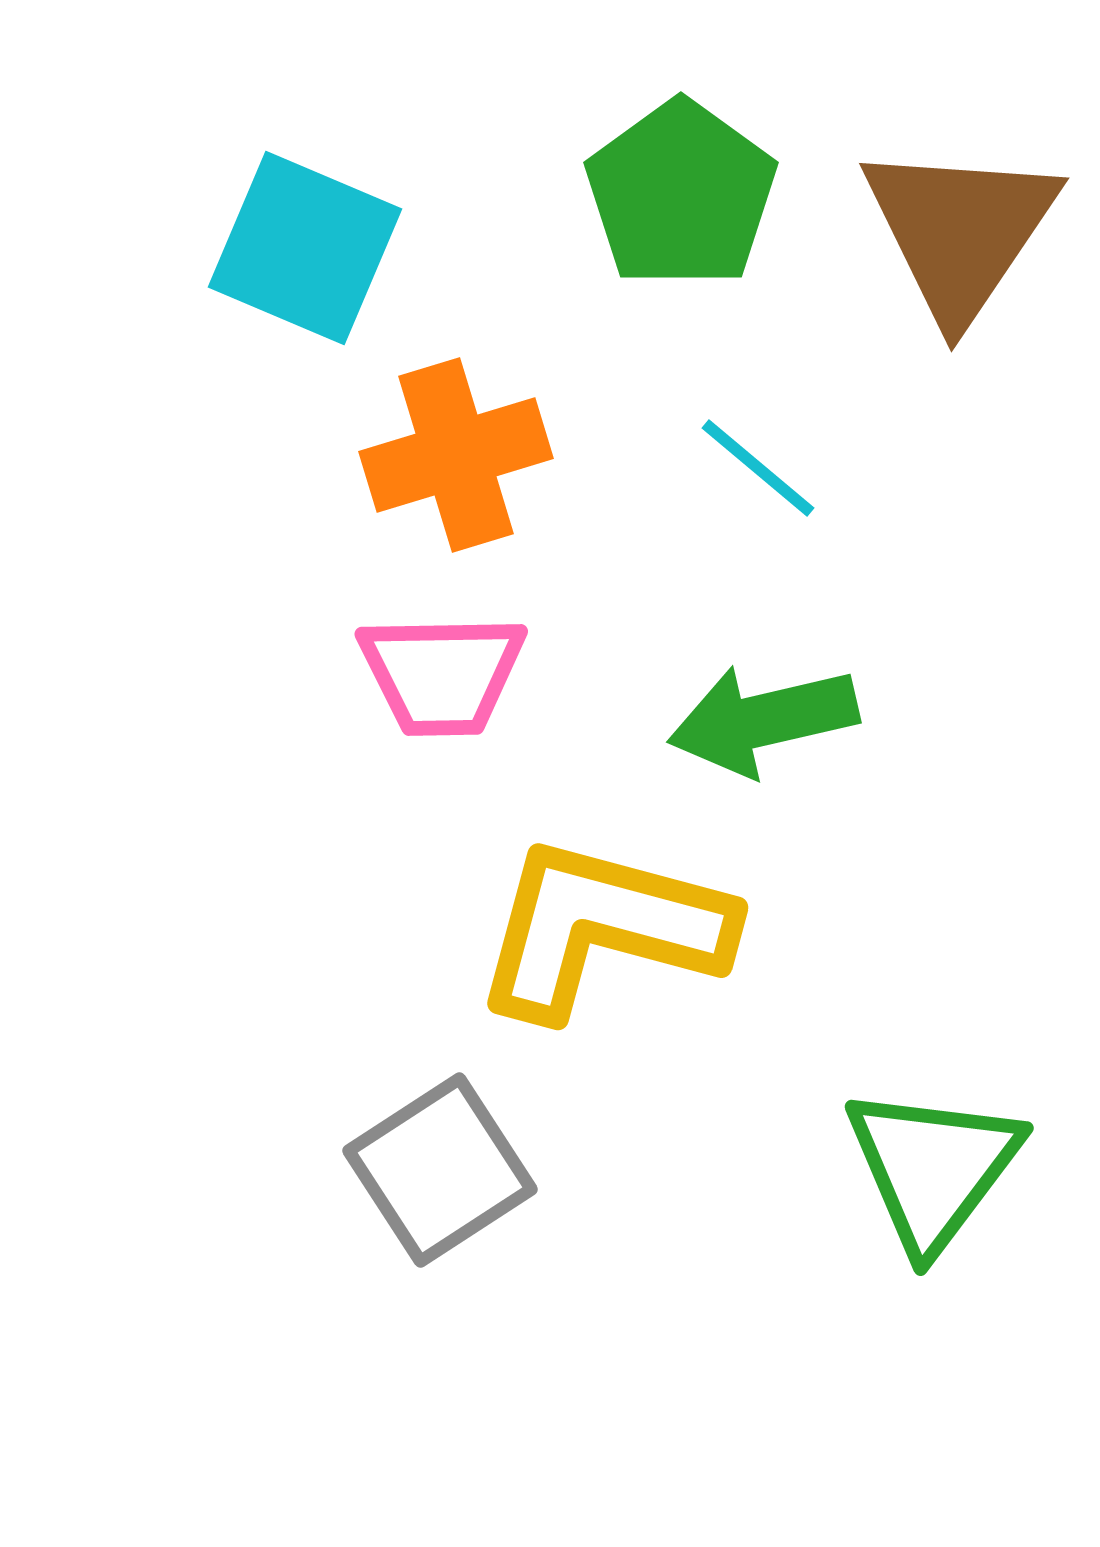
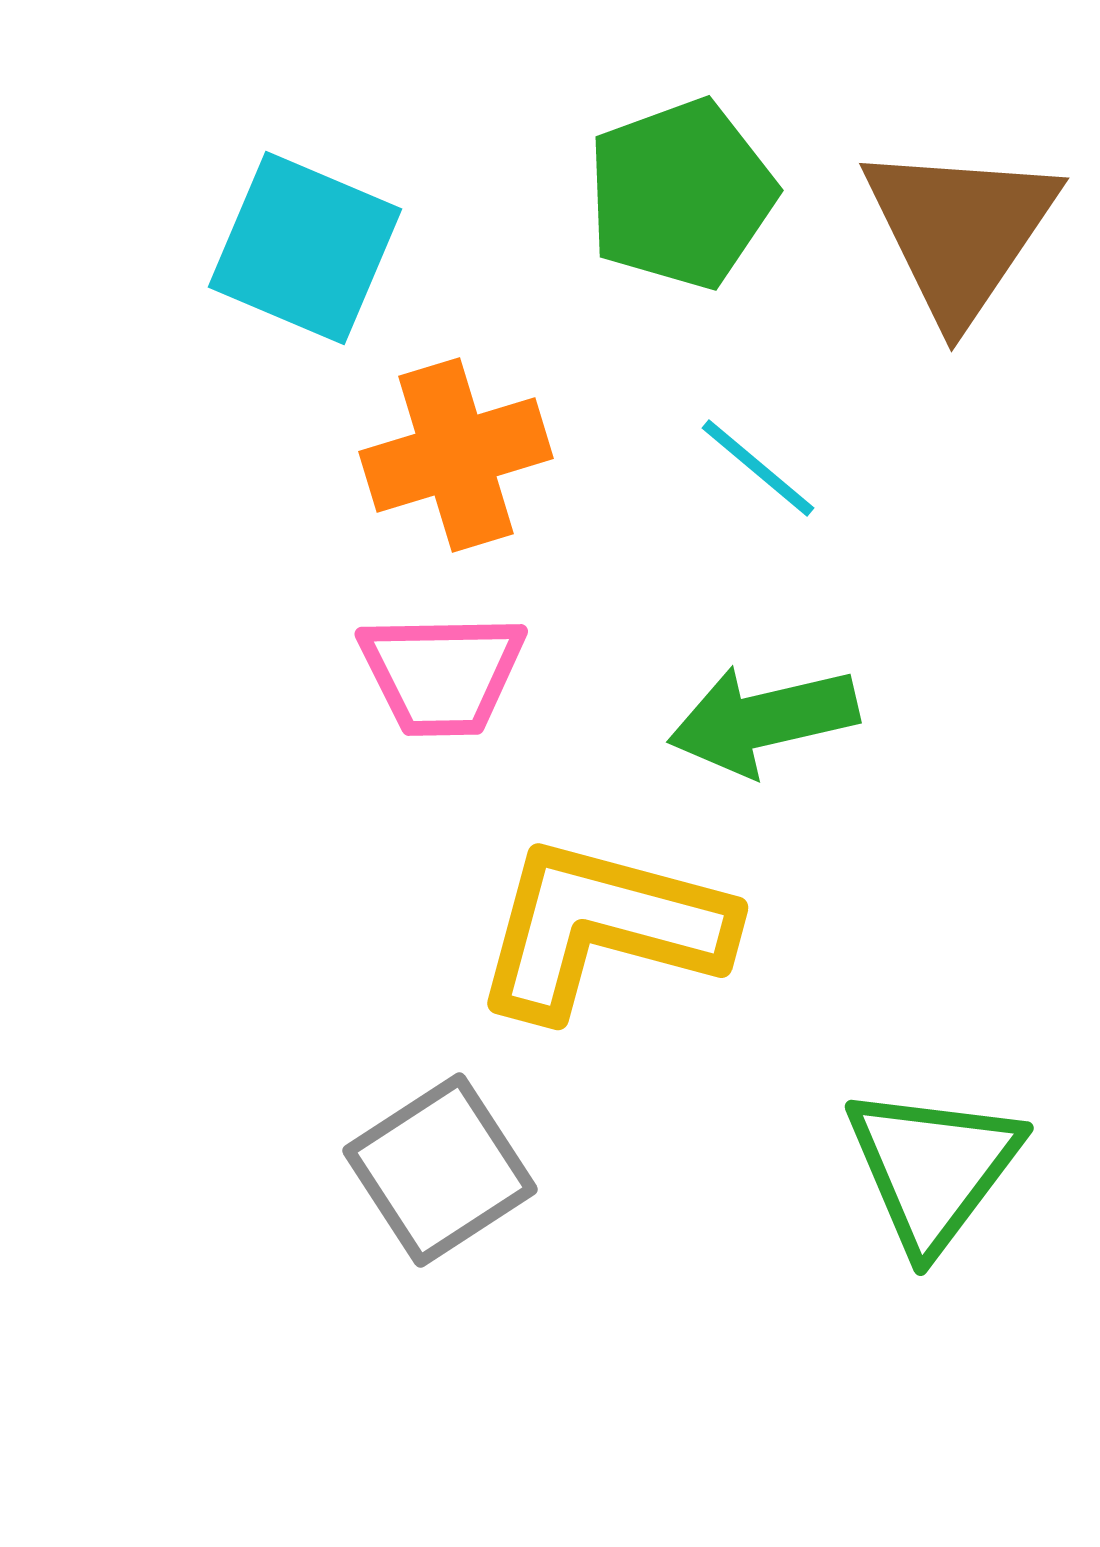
green pentagon: rotated 16 degrees clockwise
